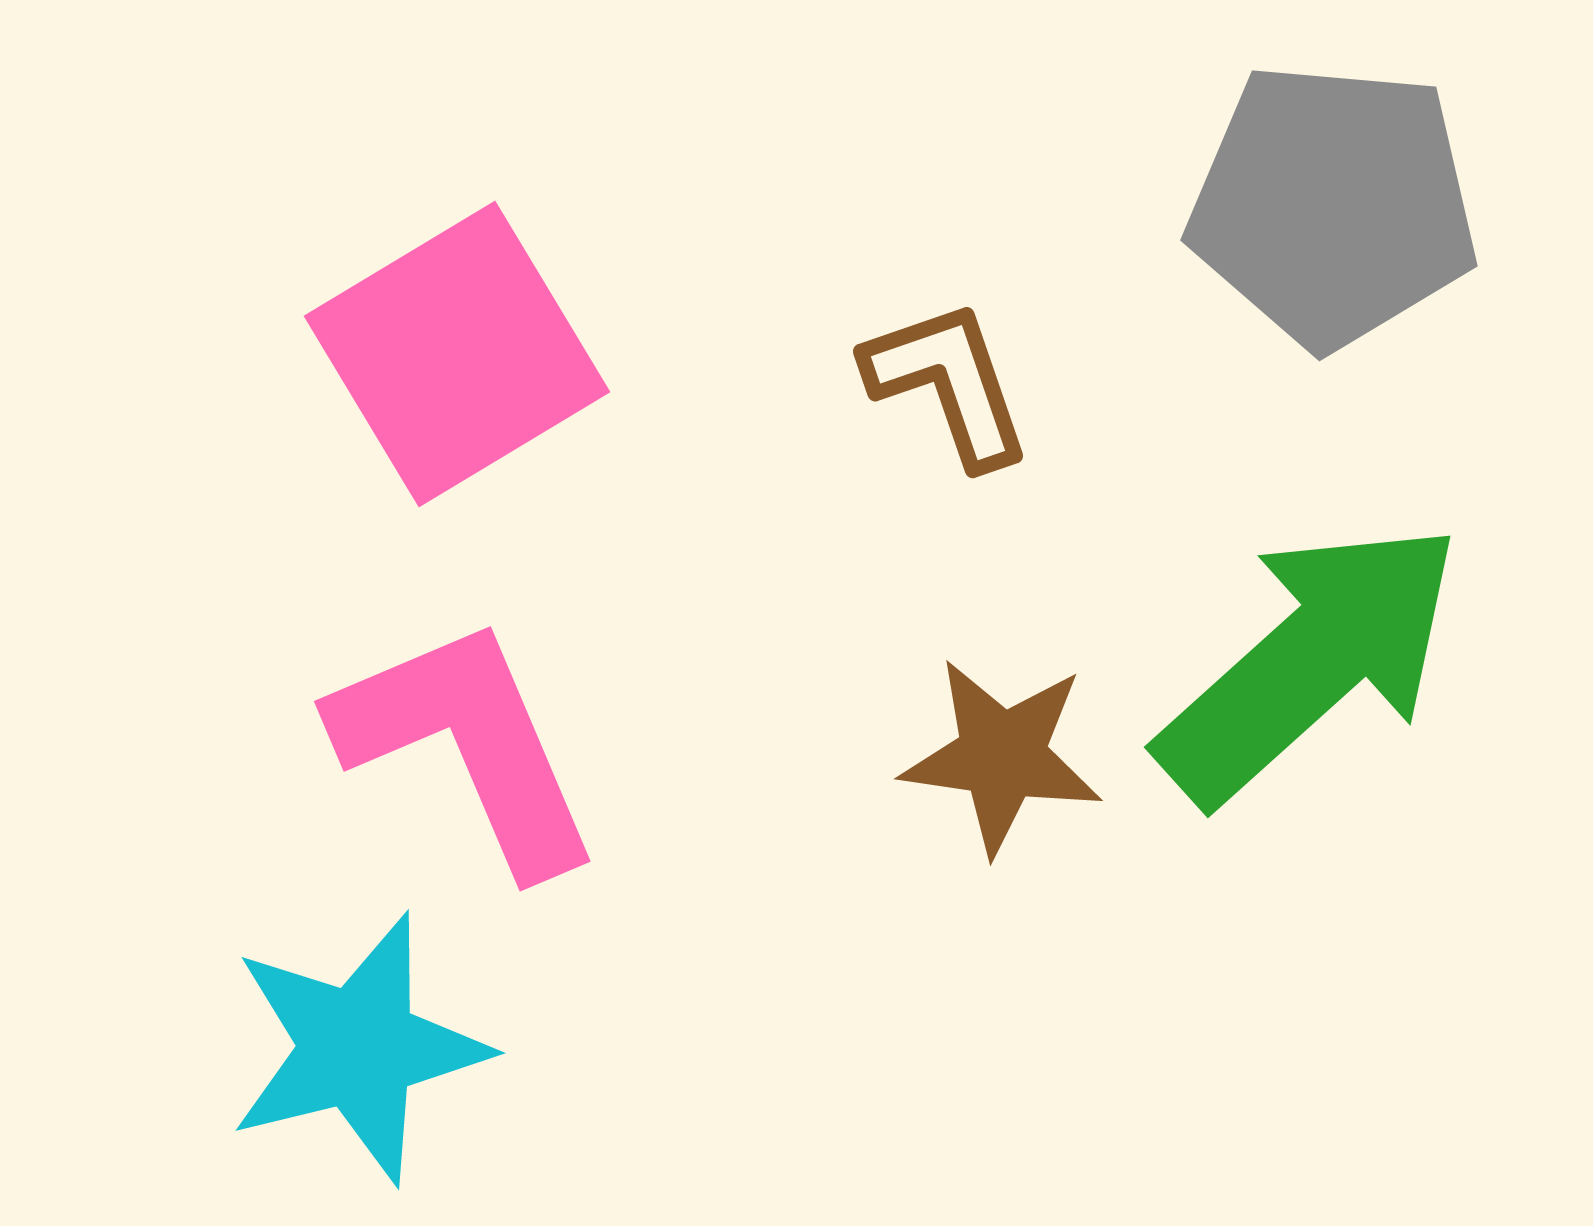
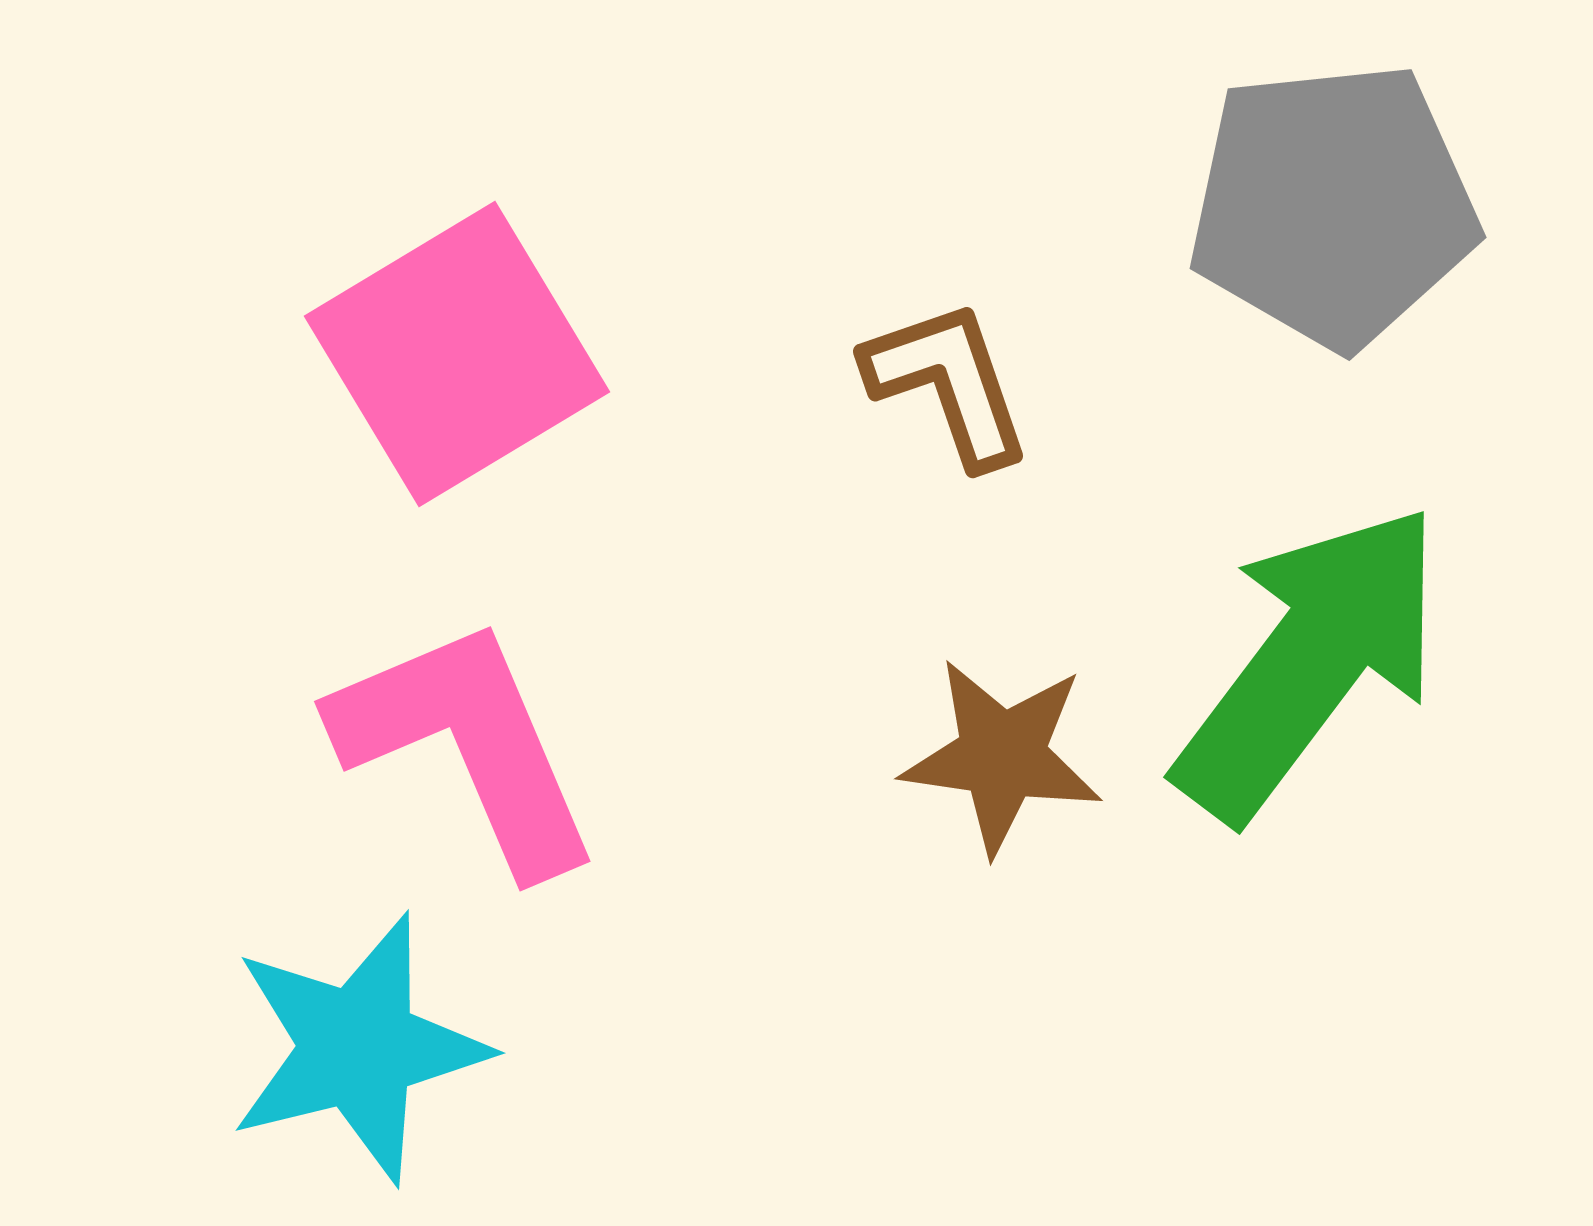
gray pentagon: rotated 11 degrees counterclockwise
green arrow: rotated 11 degrees counterclockwise
